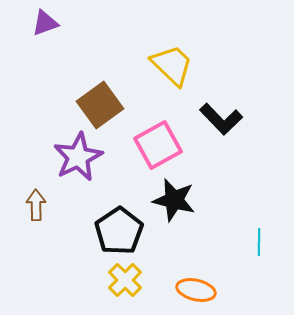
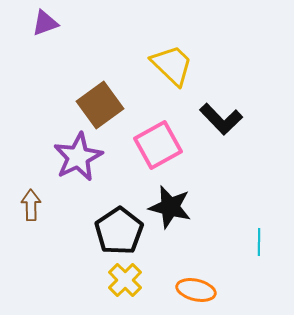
black star: moved 4 px left, 7 px down
brown arrow: moved 5 px left
